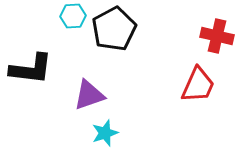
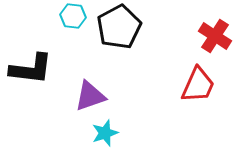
cyan hexagon: rotated 10 degrees clockwise
black pentagon: moved 5 px right, 2 px up
red cross: moved 2 px left; rotated 20 degrees clockwise
purple triangle: moved 1 px right, 1 px down
